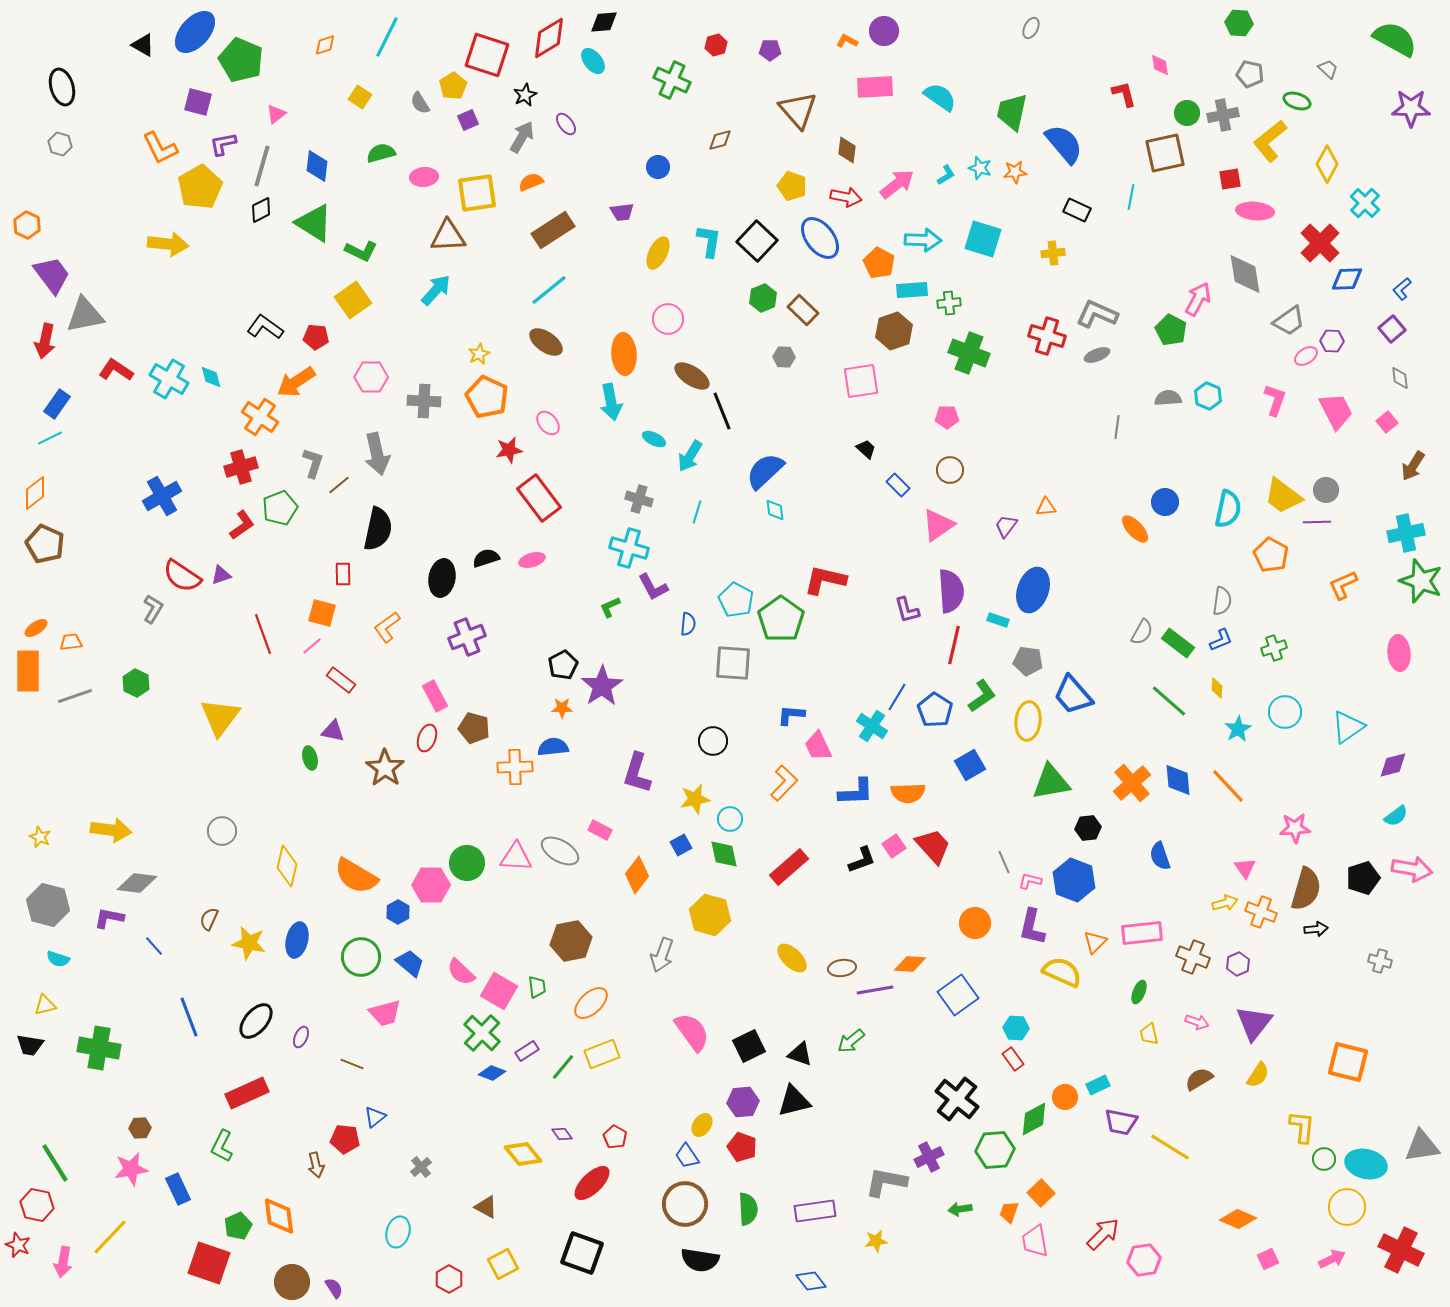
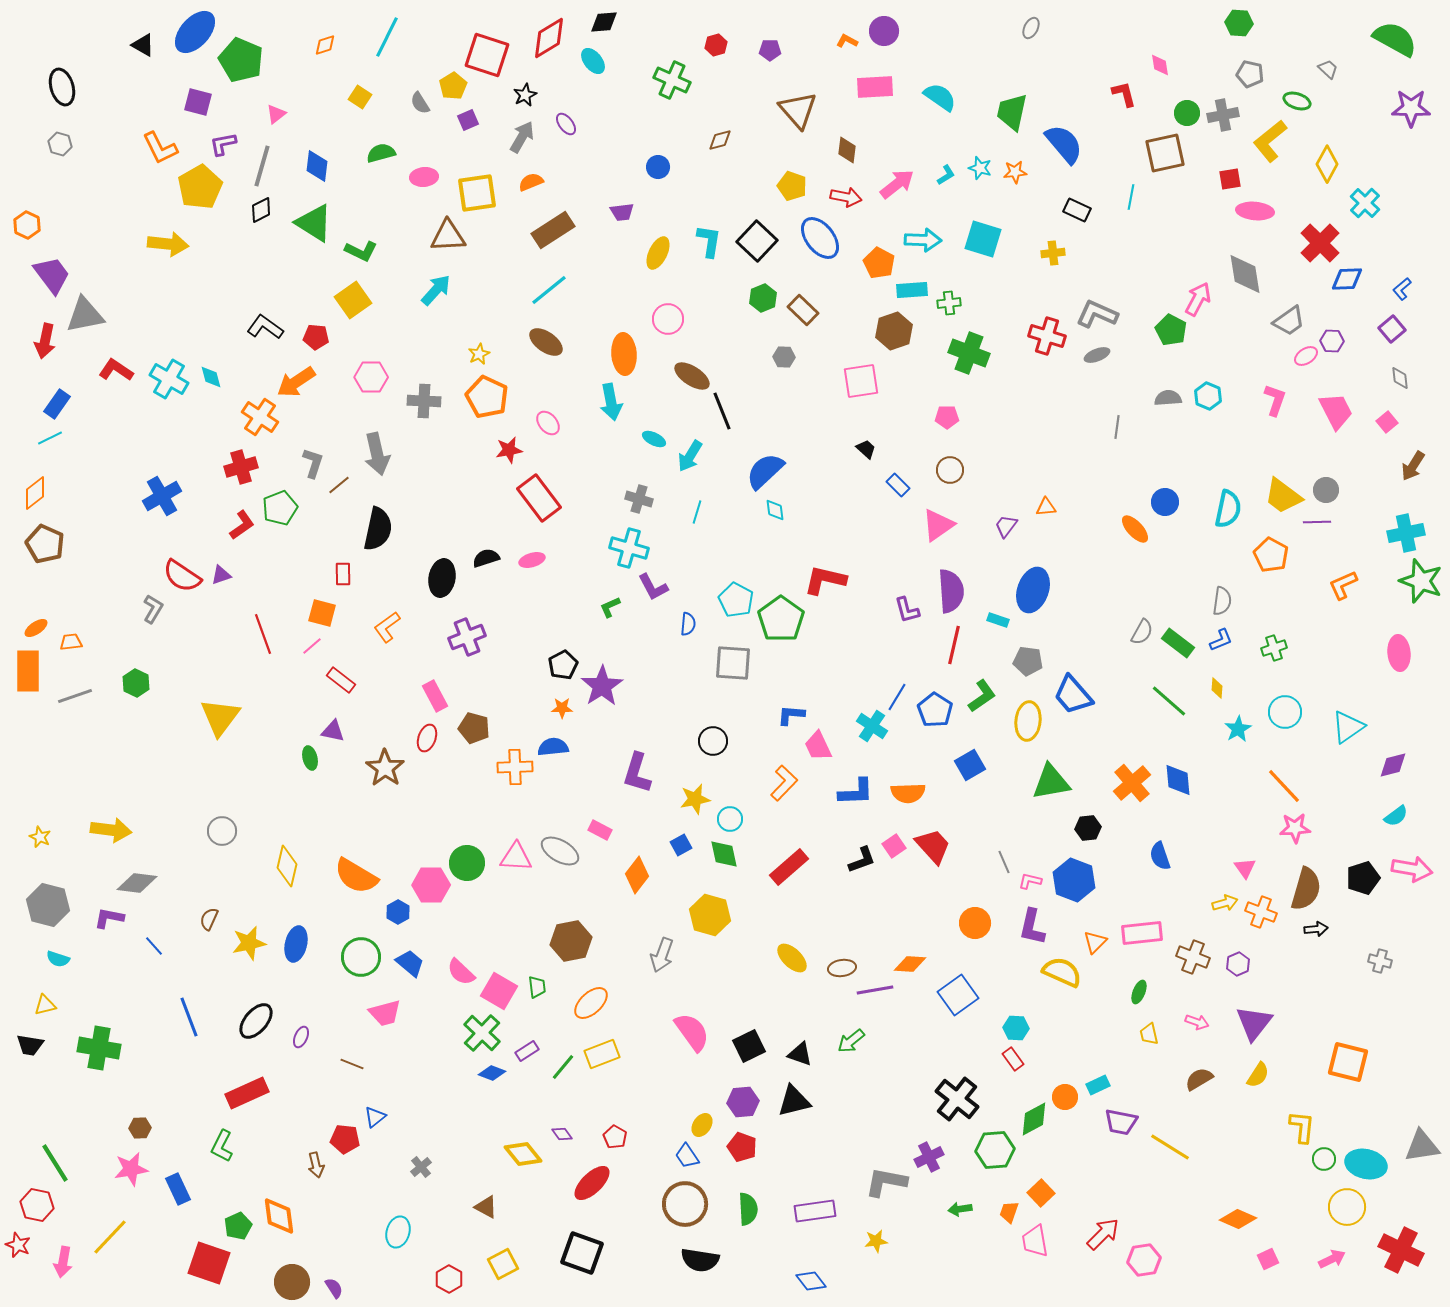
orange line at (1228, 786): moved 56 px right
blue ellipse at (297, 940): moved 1 px left, 4 px down
yellow star at (249, 943): rotated 24 degrees counterclockwise
